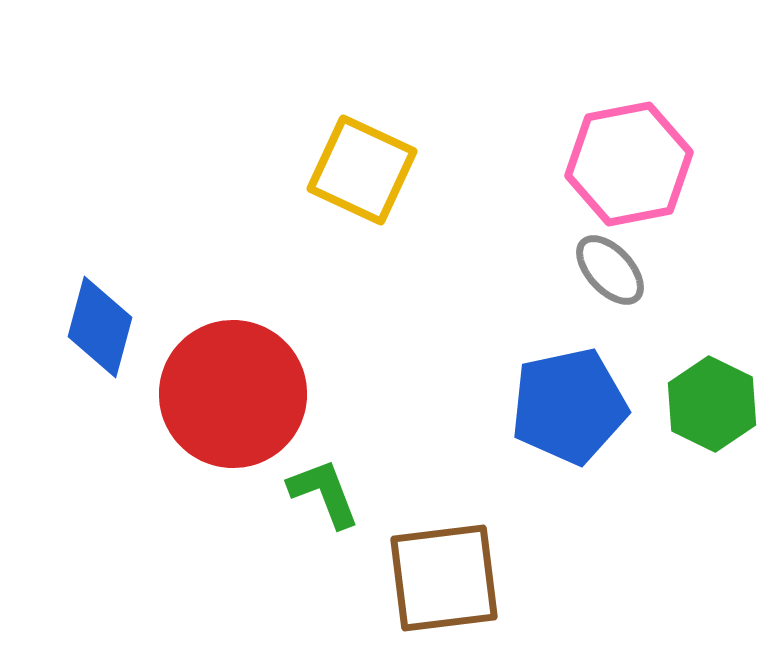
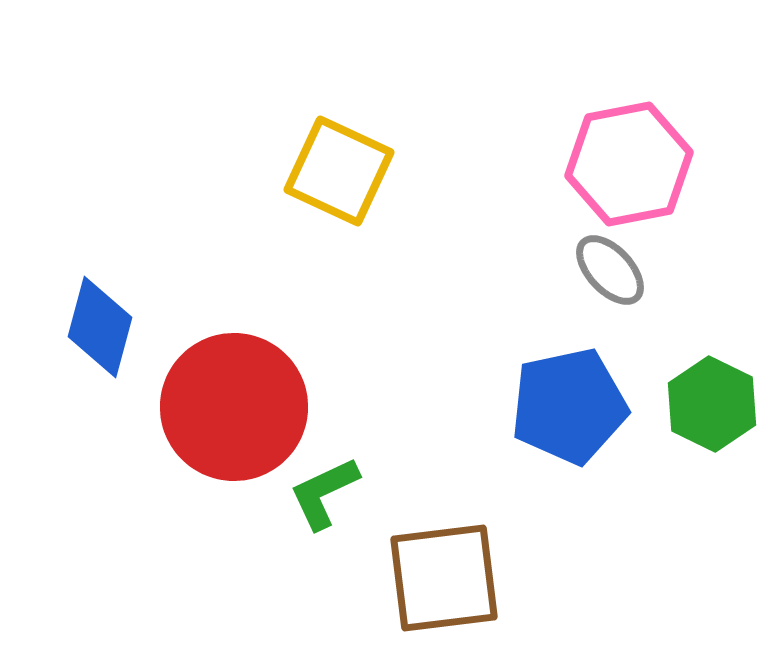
yellow square: moved 23 px left, 1 px down
red circle: moved 1 px right, 13 px down
green L-shape: rotated 94 degrees counterclockwise
